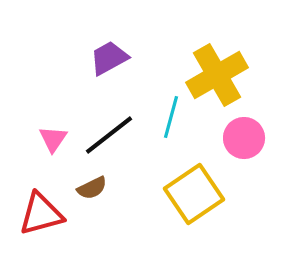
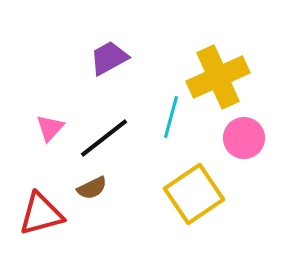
yellow cross: moved 1 px right, 2 px down; rotated 6 degrees clockwise
black line: moved 5 px left, 3 px down
pink triangle: moved 3 px left, 11 px up; rotated 8 degrees clockwise
